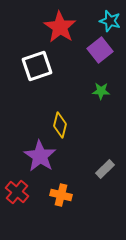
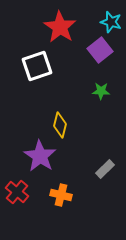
cyan star: moved 1 px right, 1 px down
